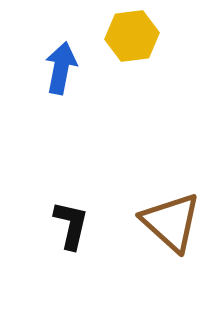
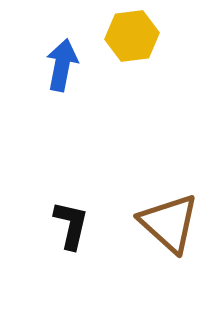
blue arrow: moved 1 px right, 3 px up
brown triangle: moved 2 px left, 1 px down
